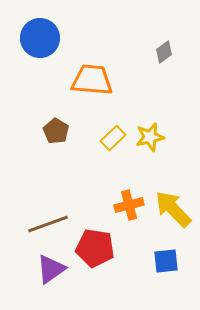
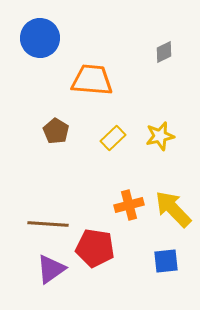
gray diamond: rotated 10 degrees clockwise
yellow star: moved 10 px right, 1 px up
brown line: rotated 24 degrees clockwise
